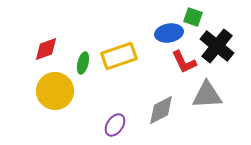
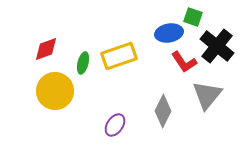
red L-shape: rotated 8 degrees counterclockwise
gray triangle: rotated 48 degrees counterclockwise
gray diamond: moved 2 px right, 1 px down; rotated 36 degrees counterclockwise
